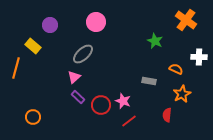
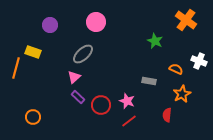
yellow rectangle: moved 6 px down; rotated 21 degrees counterclockwise
white cross: moved 4 px down; rotated 21 degrees clockwise
pink star: moved 4 px right
